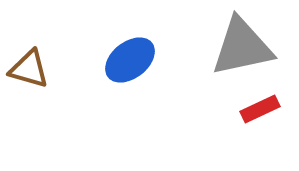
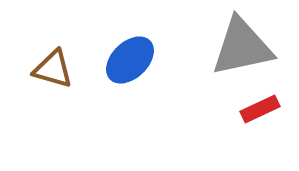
blue ellipse: rotated 6 degrees counterclockwise
brown triangle: moved 24 px right
